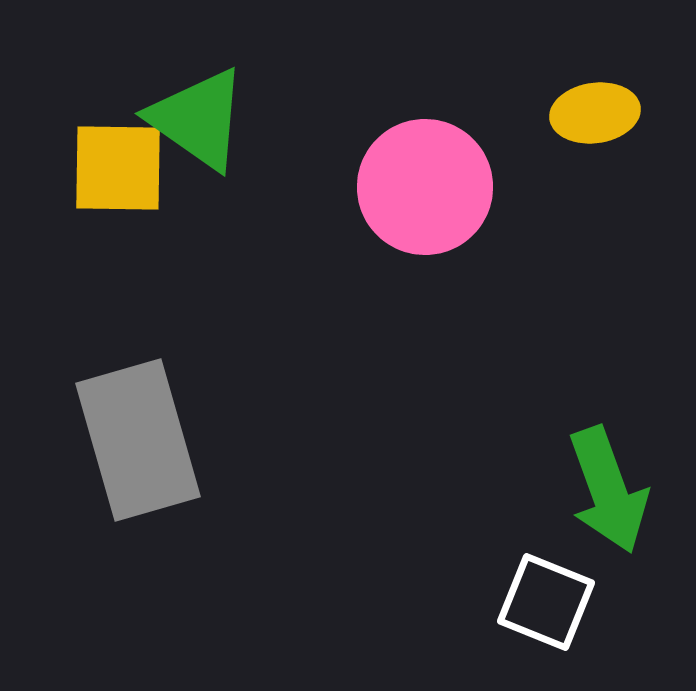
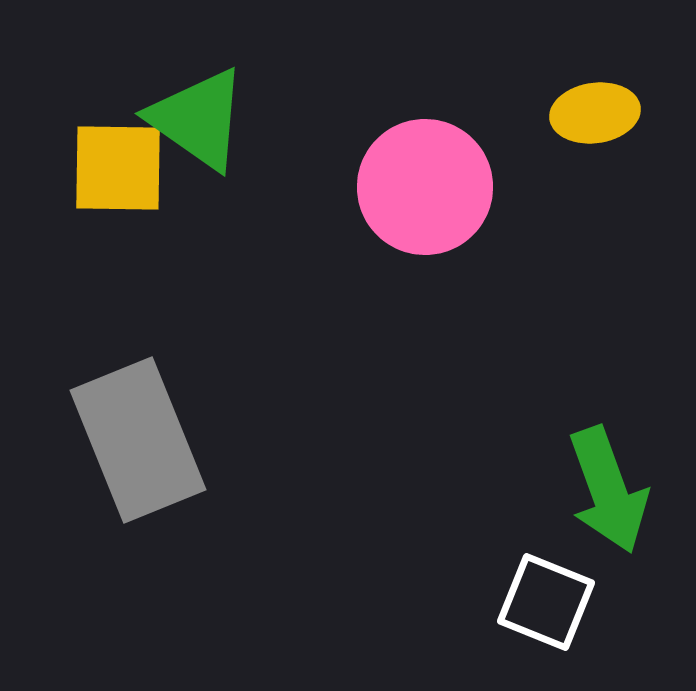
gray rectangle: rotated 6 degrees counterclockwise
